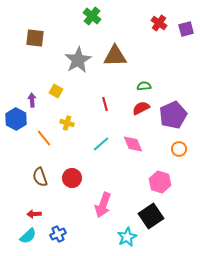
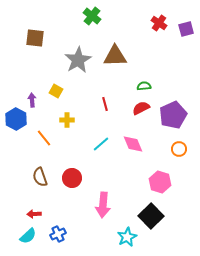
yellow cross: moved 3 px up; rotated 16 degrees counterclockwise
pink arrow: rotated 15 degrees counterclockwise
black square: rotated 10 degrees counterclockwise
